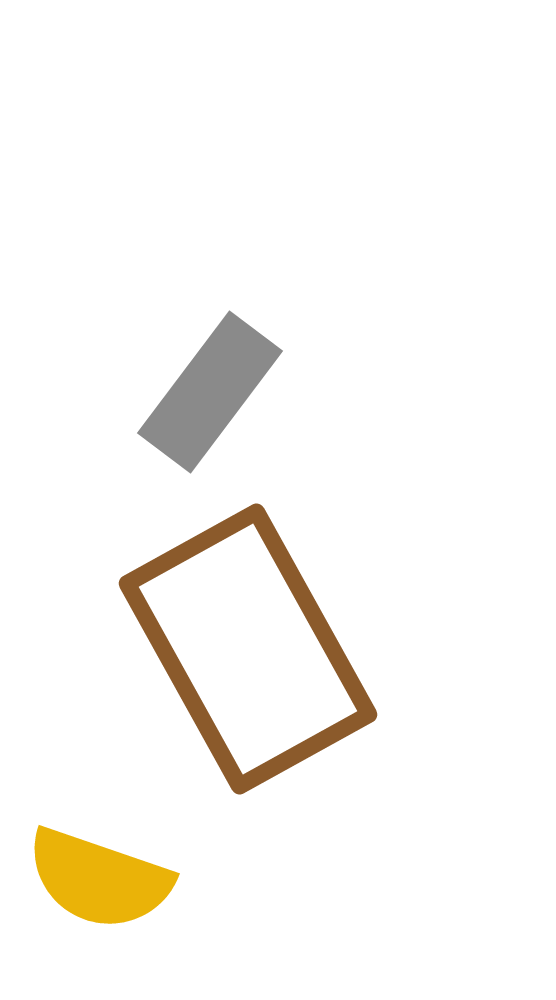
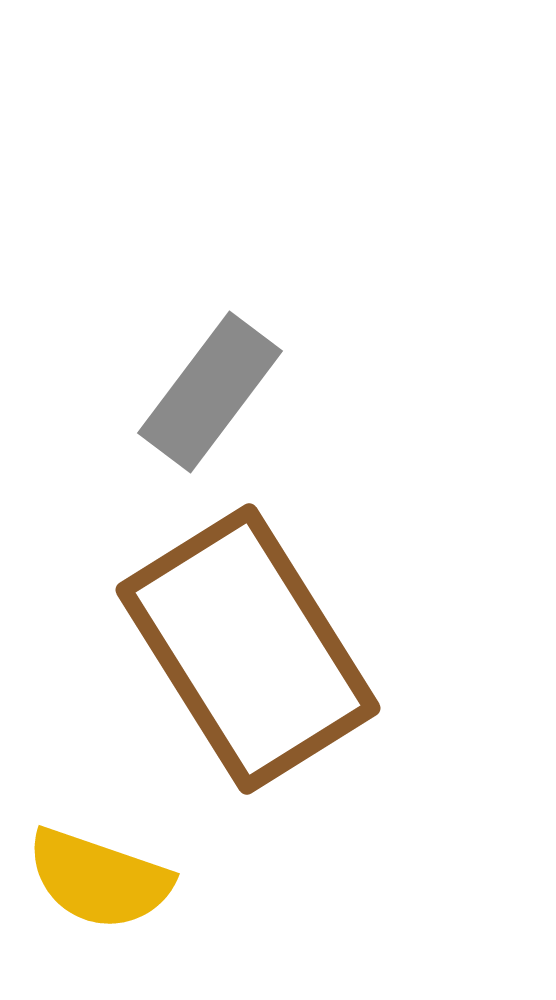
brown rectangle: rotated 3 degrees counterclockwise
